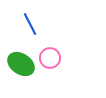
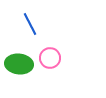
green ellipse: moved 2 px left; rotated 28 degrees counterclockwise
